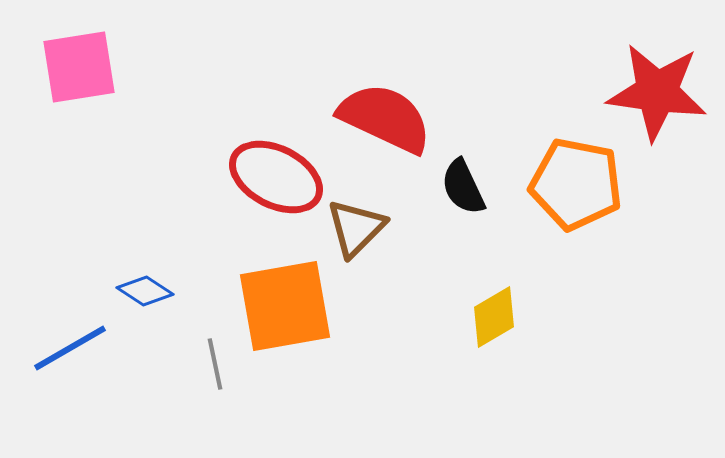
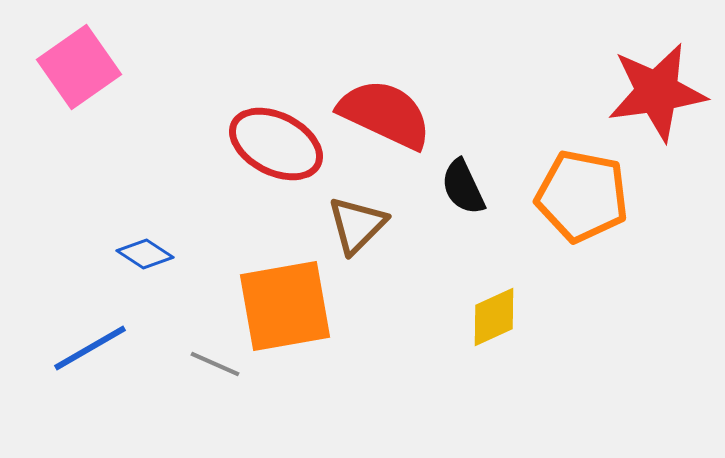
pink square: rotated 26 degrees counterclockwise
red star: rotated 16 degrees counterclockwise
red semicircle: moved 4 px up
red ellipse: moved 33 px up
orange pentagon: moved 6 px right, 12 px down
brown triangle: moved 1 px right, 3 px up
blue diamond: moved 37 px up
yellow diamond: rotated 6 degrees clockwise
blue line: moved 20 px right
gray line: rotated 54 degrees counterclockwise
